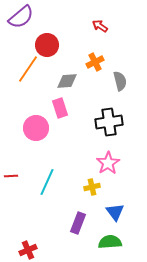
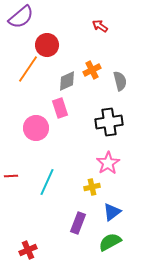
orange cross: moved 3 px left, 8 px down
gray diamond: rotated 20 degrees counterclockwise
blue triangle: moved 3 px left; rotated 30 degrees clockwise
green semicircle: rotated 25 degrees counterclockwise
